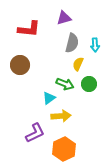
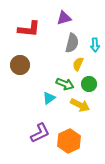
yellow arrow: moved 19 px right, 11 px up; rotated 30 degrees clockwise
purple L-shape: moved 5 px right
orange hexagon: moved 5 px right, 8 px up
